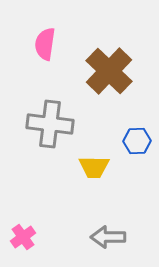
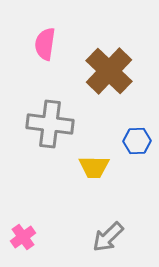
gray arrow: rotated 44 degrees counterclockwise
